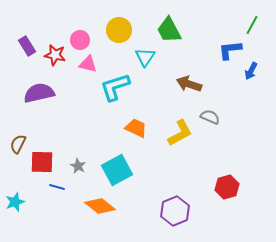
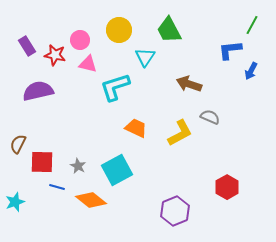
purple semicircle: moved 1 px left, 2 px up
red hexagon: rotated 15 degrees counterclockwise
orange diamond: moved 9 px left, 6 px up
